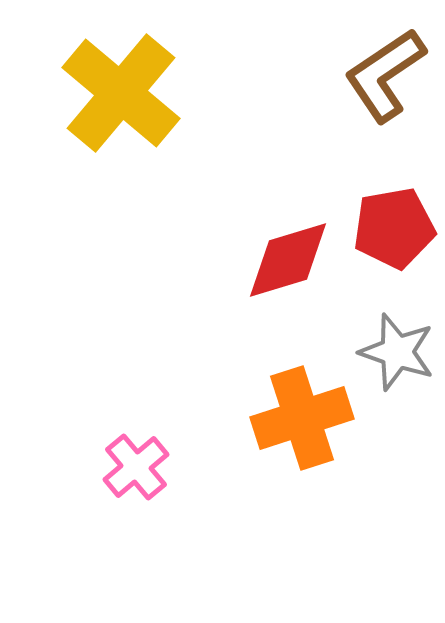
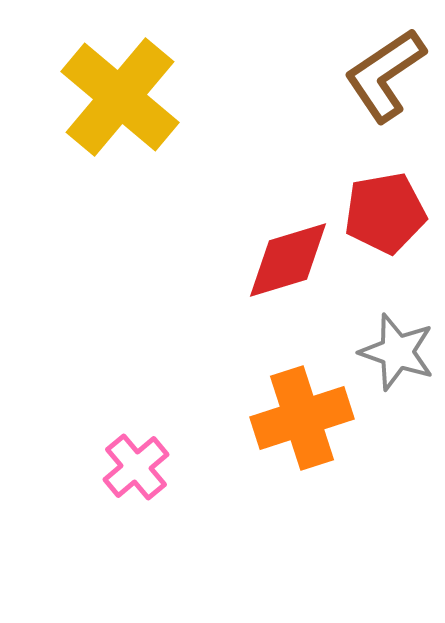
yellow cross: moved 1 px left, 4 px down
red pentagon: moved 9 px left, 15 px up
